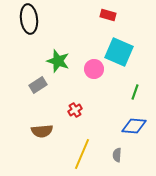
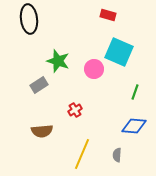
gray rectangle: moved 1 px right
